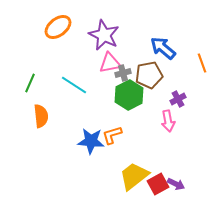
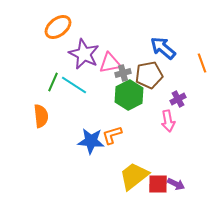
purple star: moved 20 px left, 19 px down
green line: moved 23 px right, 1 px up
red square: rotated 30 degrees clockwise
